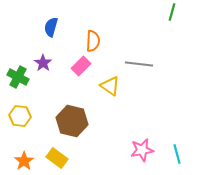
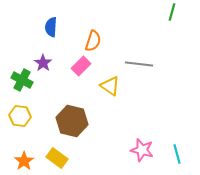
blue semicircle: rotated 12 degrees counterclockwise
orange semicircle: rotated 15 degrees clockwise
green cross: moved 4 px right, 3 px down
pink star: rotated 25 degrees clockwise
